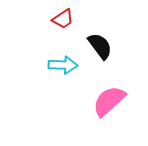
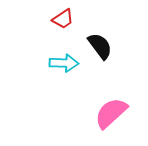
cyan arrow: moved 1 px right, 2 px up
pink semicircle: moved 2 px right, 12 px down
